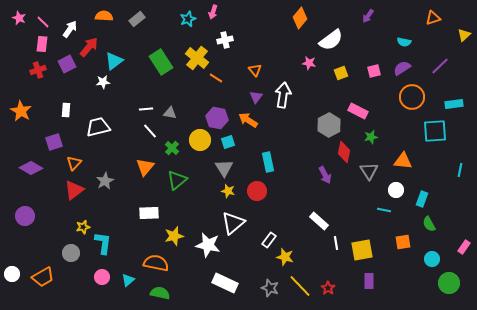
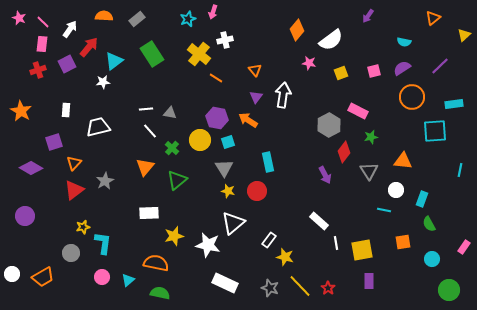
orange diamond at (300, 18): moved 3 px left, 12 px down
orange triangle at (433, 18): rotated 21 degrees counterclockwise
yellow cross at (197, 58): moved 2 px right, 4 px up
green rectangle at (161, 62): moved 9 px left, 8 px up
red diamond at (344, 152): rotated 25 degrees clockwise
green circle at (449, 283): moved 7 px down
